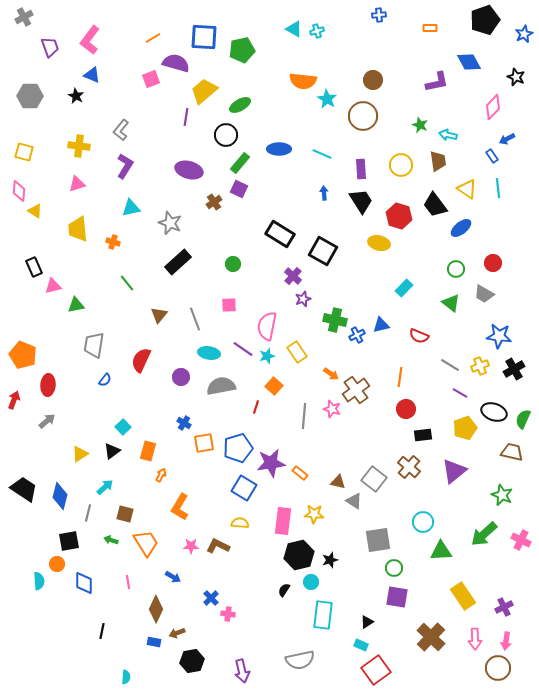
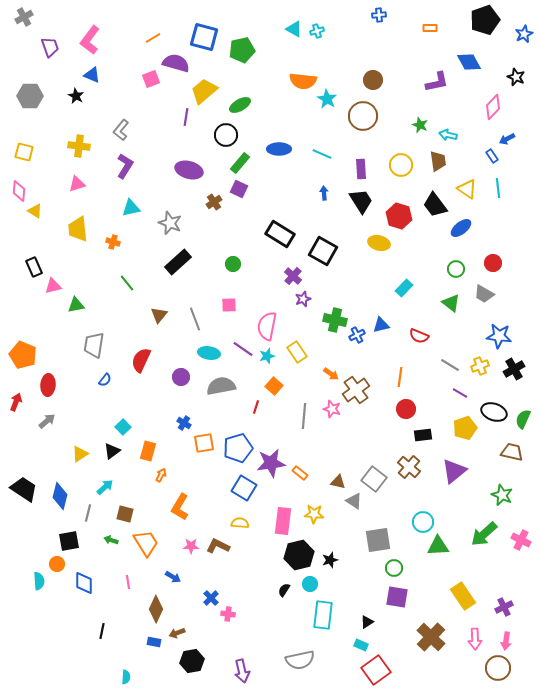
blue square at (204, 37): rotated 12 degrees clockwise
red arrow at (14, 400): moved 2 px right, 2 px down
green triangle at (441, 551): moved 3 px left, 5 px up
cyan circle at (311, 582): moved 1 px left, 2 px down
